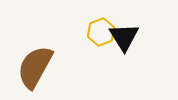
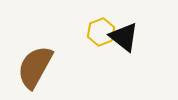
black triangle: rotated 20 degrees counterclockwise
